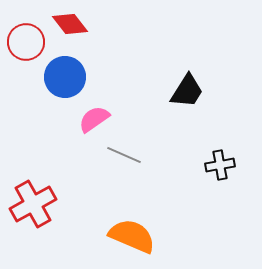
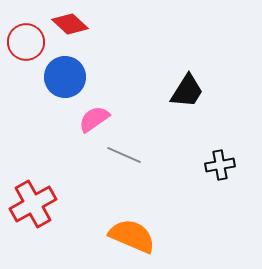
red diamond: rotated 9 degrees counterclockwise
